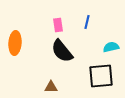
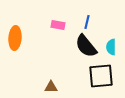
pink rectangle: rotated 72 degrees counterclockwise
orange ellipse: moved 5 px up
cyan semicircle: rotated 77 degrees counterclockwise
black semicircle: moved 24 px right, 5 px up
